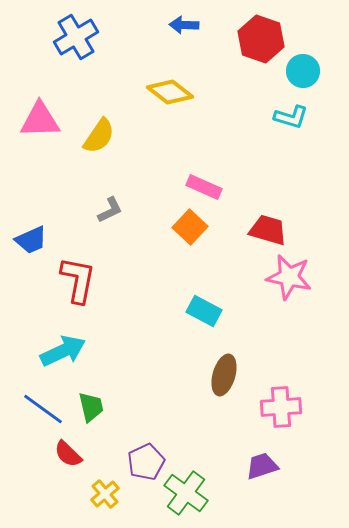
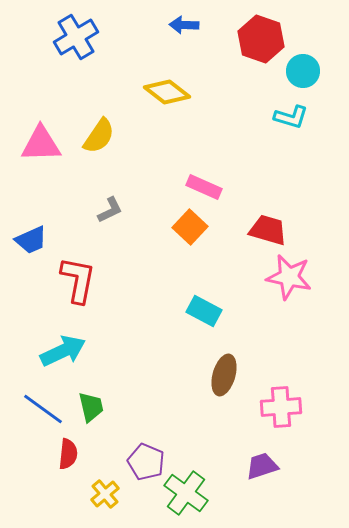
yellow diamond: moved 3 px left
pink triangle: moved 1 px right, 24 px down
red semicircle: rotated 128 degrees counterclockwise
purple pentagon: rotated 24 degrees counterclockwise
